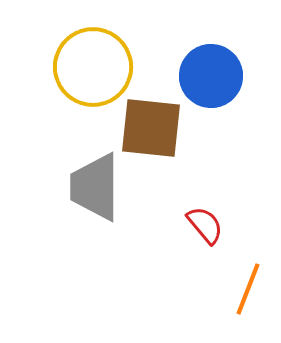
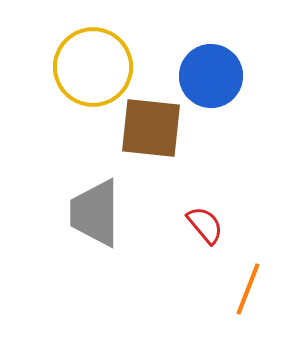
gray trapezoid: moved 26 px down
